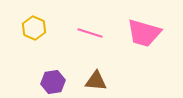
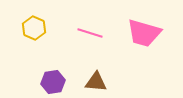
brown triangle: moved 1 px down
